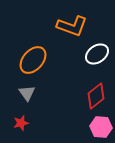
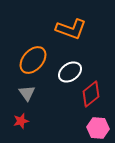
orange L-shape: moved 1 px left, 3 px down
white ellipse: moved 27 px left, 18 px down
red diamond: moved 5 px left, 2 px up
red star: moved 2 px up
pink hexagon: moved 3 px left, 1 px down
